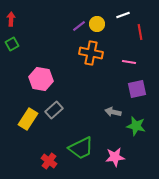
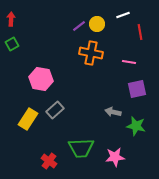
gray rectangle: moved 1 px right
green trapezoid: rotated 24 degrees clockwise
